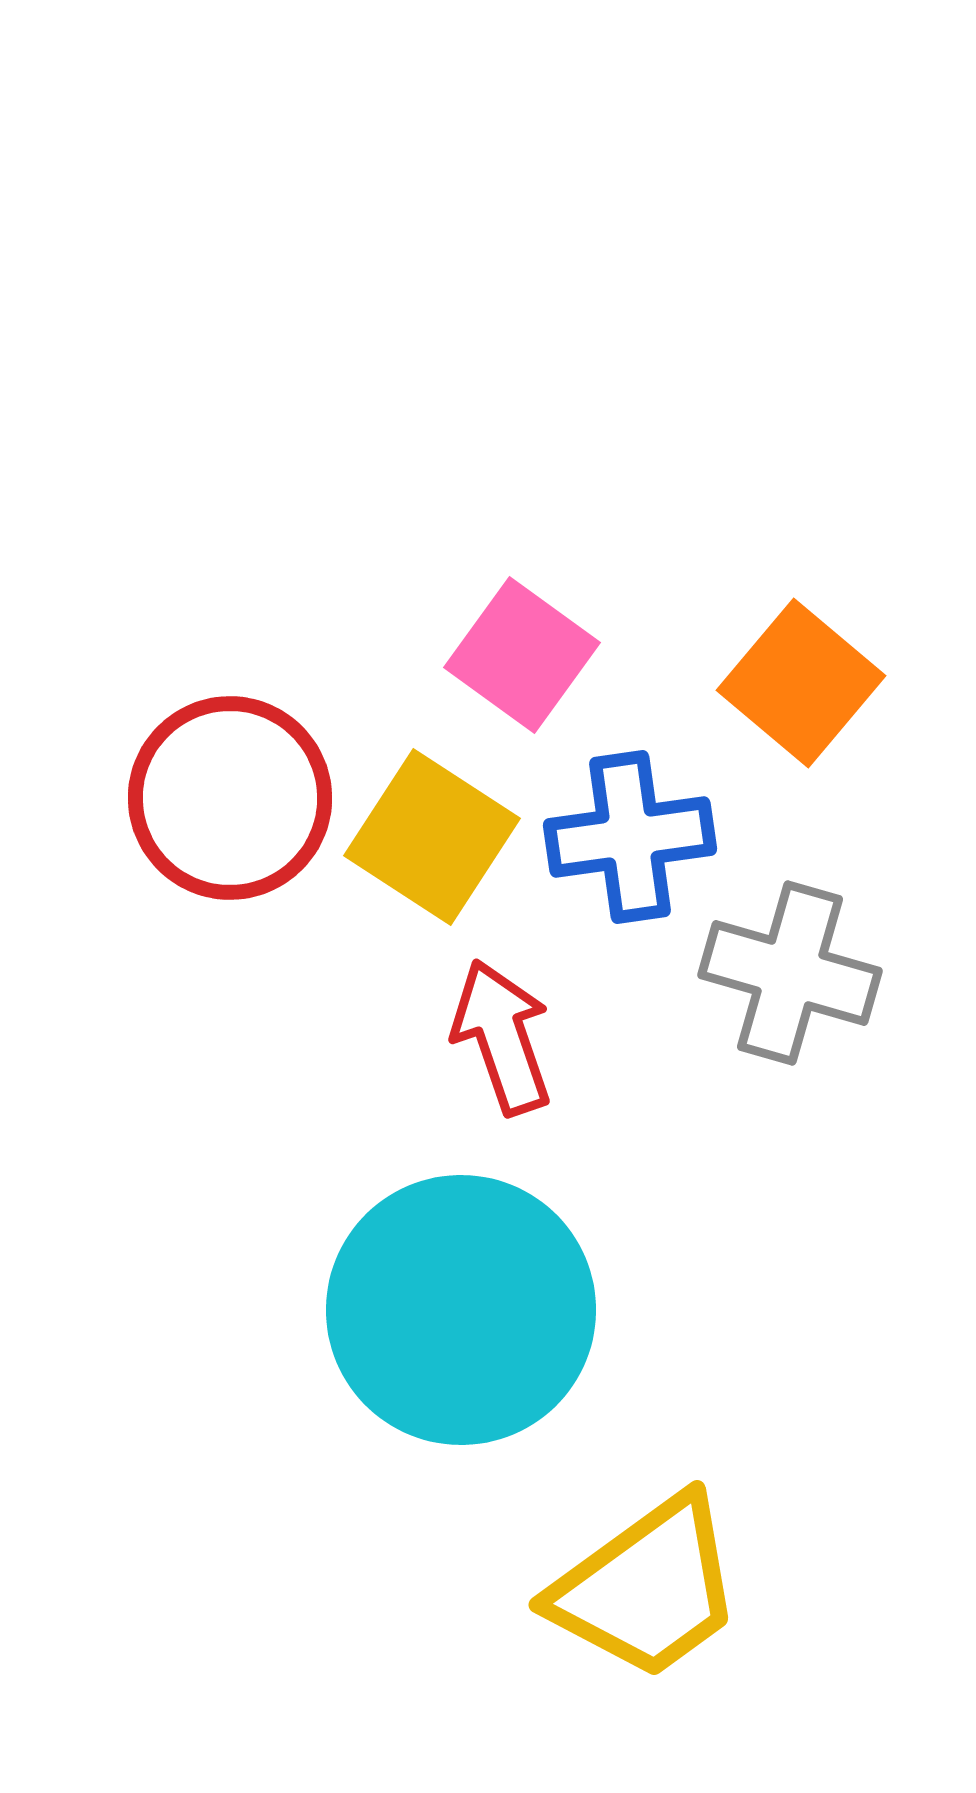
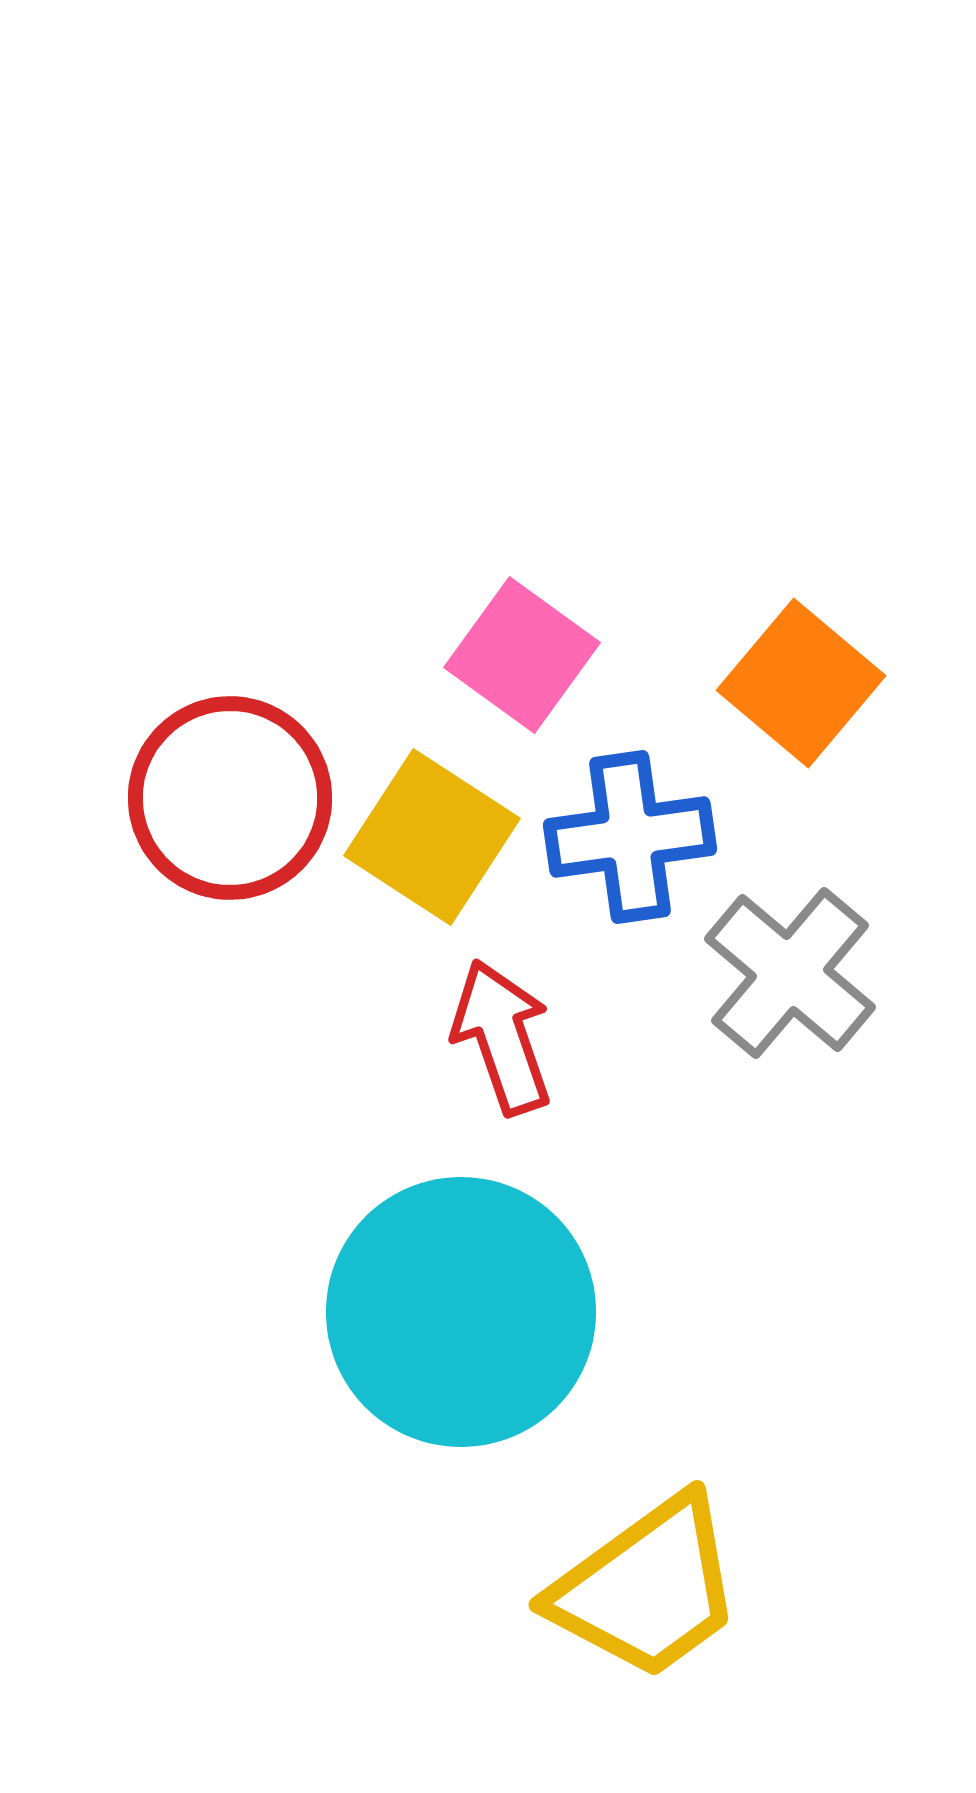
gray cross: rotated 24 degrees clockwise
cyan circle: moved 2 px down
